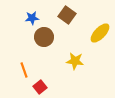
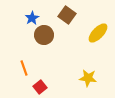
blue star: rotated 24 degrees counterclockwise
yellow ellipse: moved 2 px left
brown circle: moved 2 px up
yellow star: moved 13 px right, 17 px down
orange line: moved 2 px up
